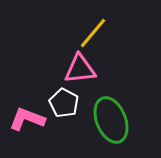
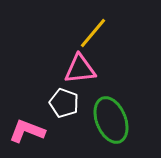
white pentagon: rotated 8 degrees counterclockwise
pink L-shape: moved 12 px down
